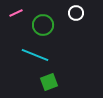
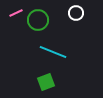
green circle: moved 5 px left, 5 px up
cyan line: moved 18 px right, 3 px up
green square: moved 3 px left
